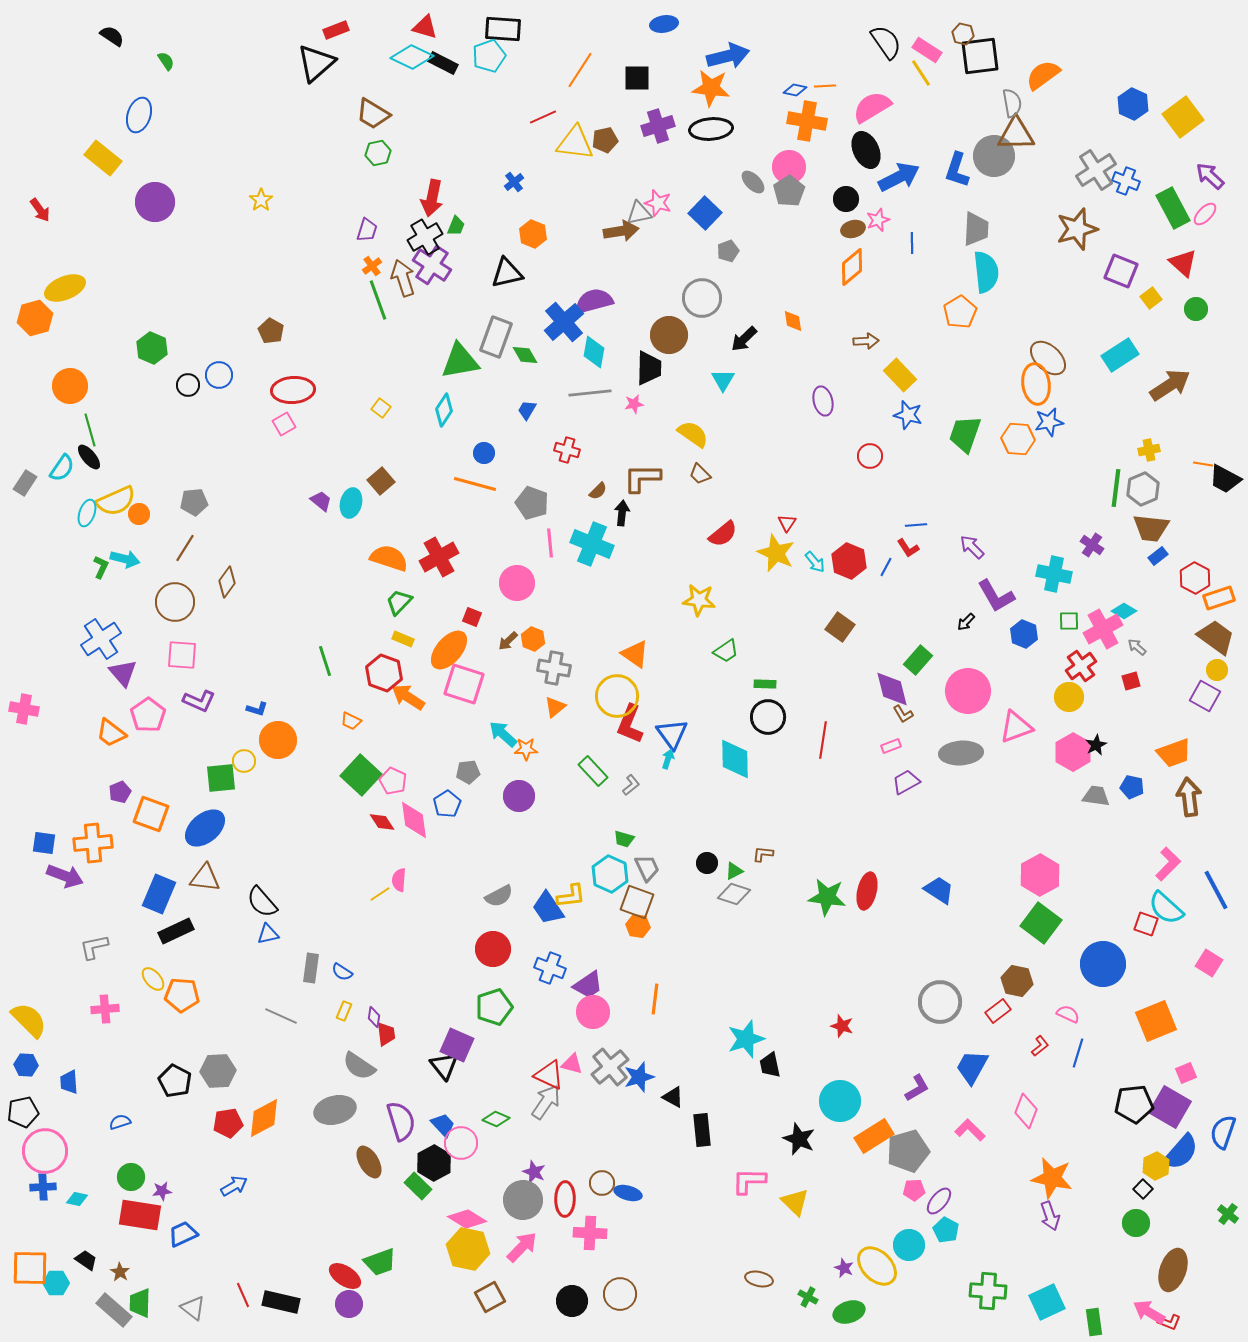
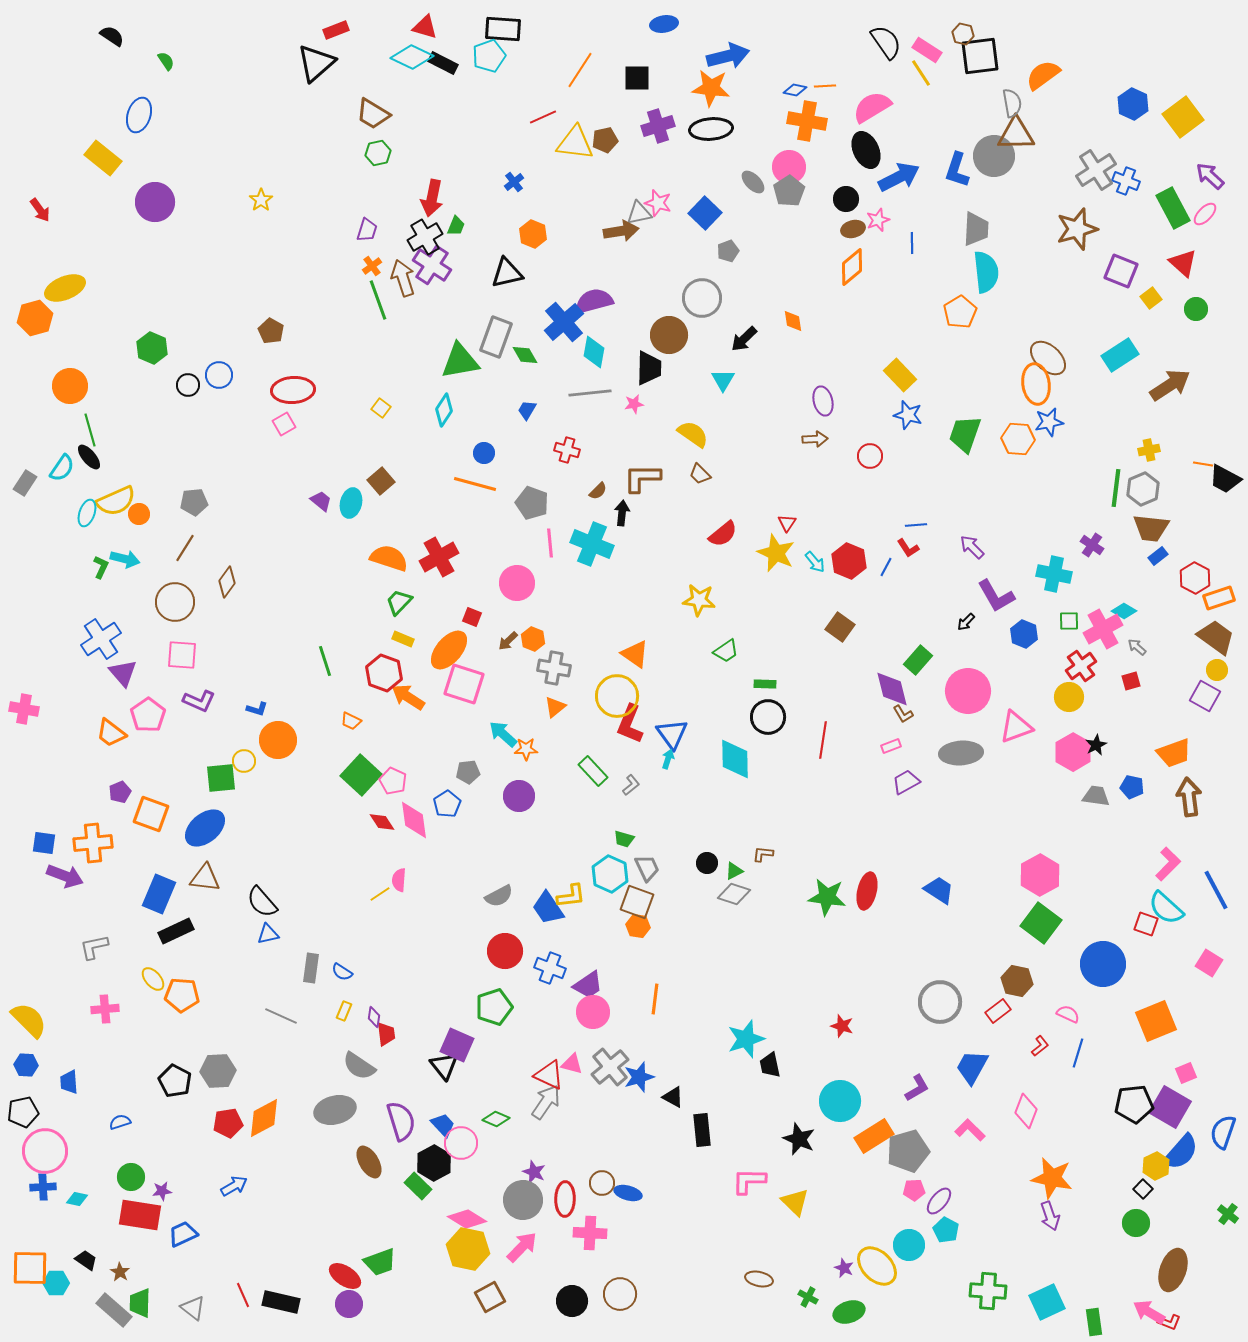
brown arrow at (866, 341): moved 51 px left, 98 px down
red circle at (493, 949): moved 12 px right, 2 px down
